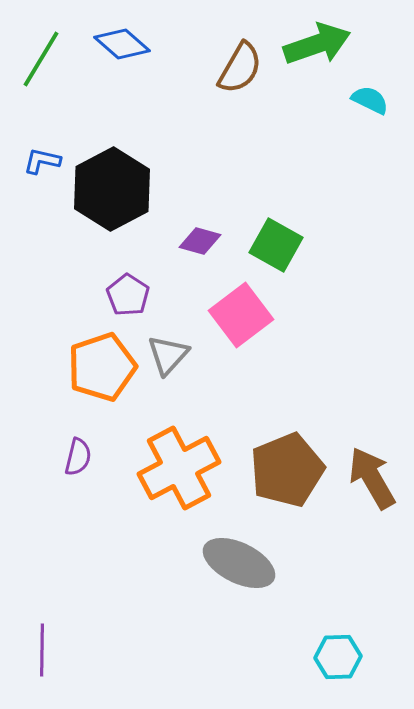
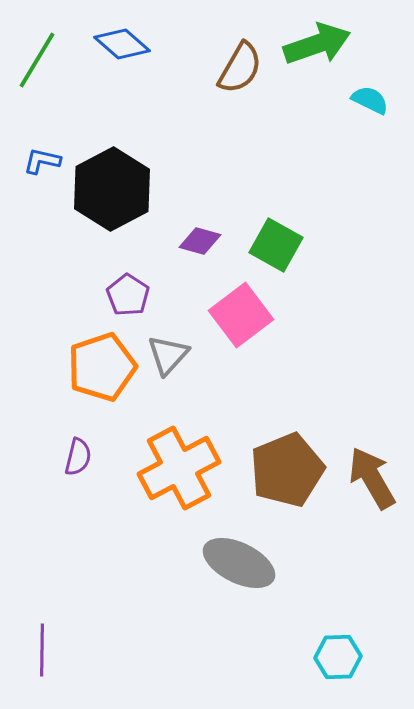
green line: moved 4 px left, 1 px down
